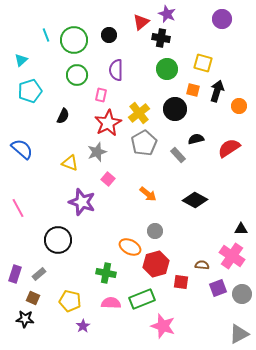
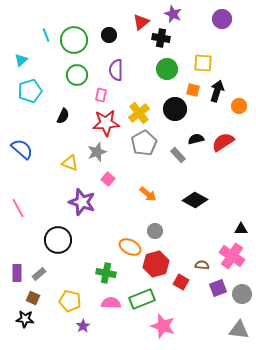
purple star at (167, 14): moved 6 px right
yellow square at (203, 63): rotated 12 degrees counterclockwise
red star at (108, 123): moved 2 px left; rotated 24 degrees clockwise
red semicircle at (229, 148): moved 6 px left, 6 px up
purple rectangle at (15, 274): moved 2 px right, 1 px up; rotated 18 degrees counterclockwise
red square at (181, 282): rotated 21 degrees clockwise
gray triangle at (239, 334): moved 4 px up; rotated 35 degrees clockwise
